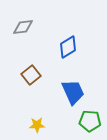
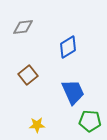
brown square: moved 3 px left
